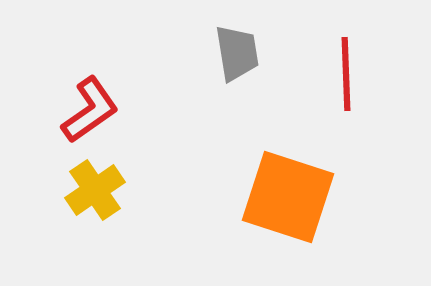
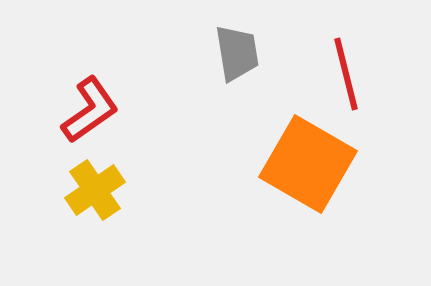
red line: rotated 12 degrees counterclockwise
orange square: moved 20 px right, 33 px up; rotated 12 degrees clockwise
